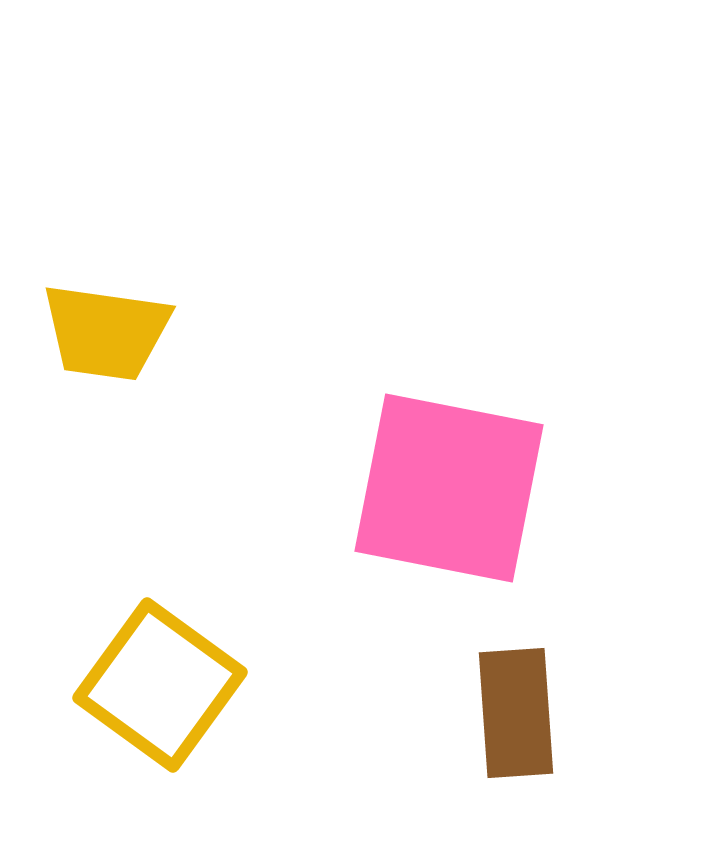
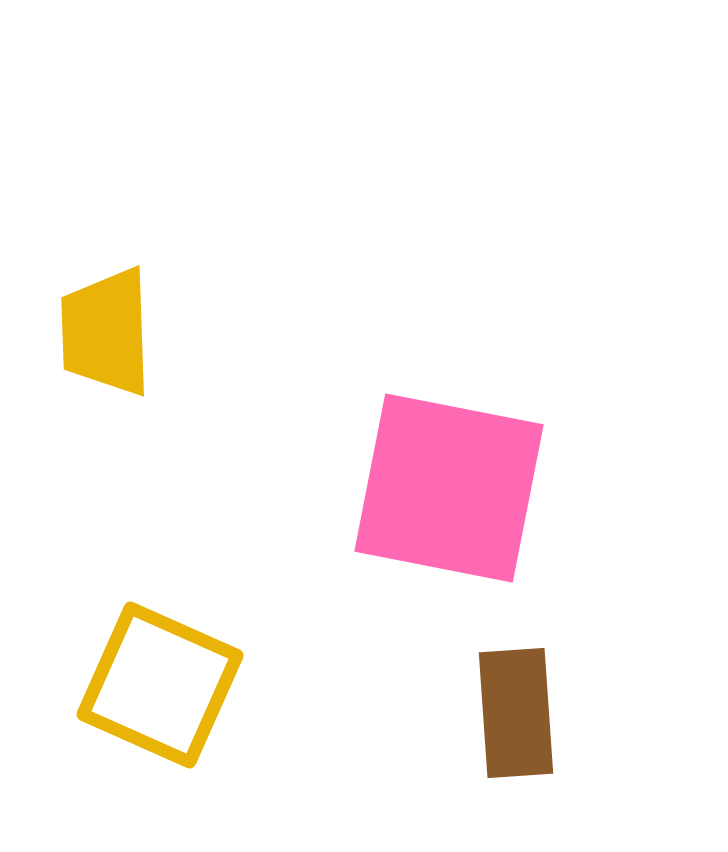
yellow trapezoid: rotated 80 degrees clockwise
yellow square: rotated 12 degrees counterclockwise
